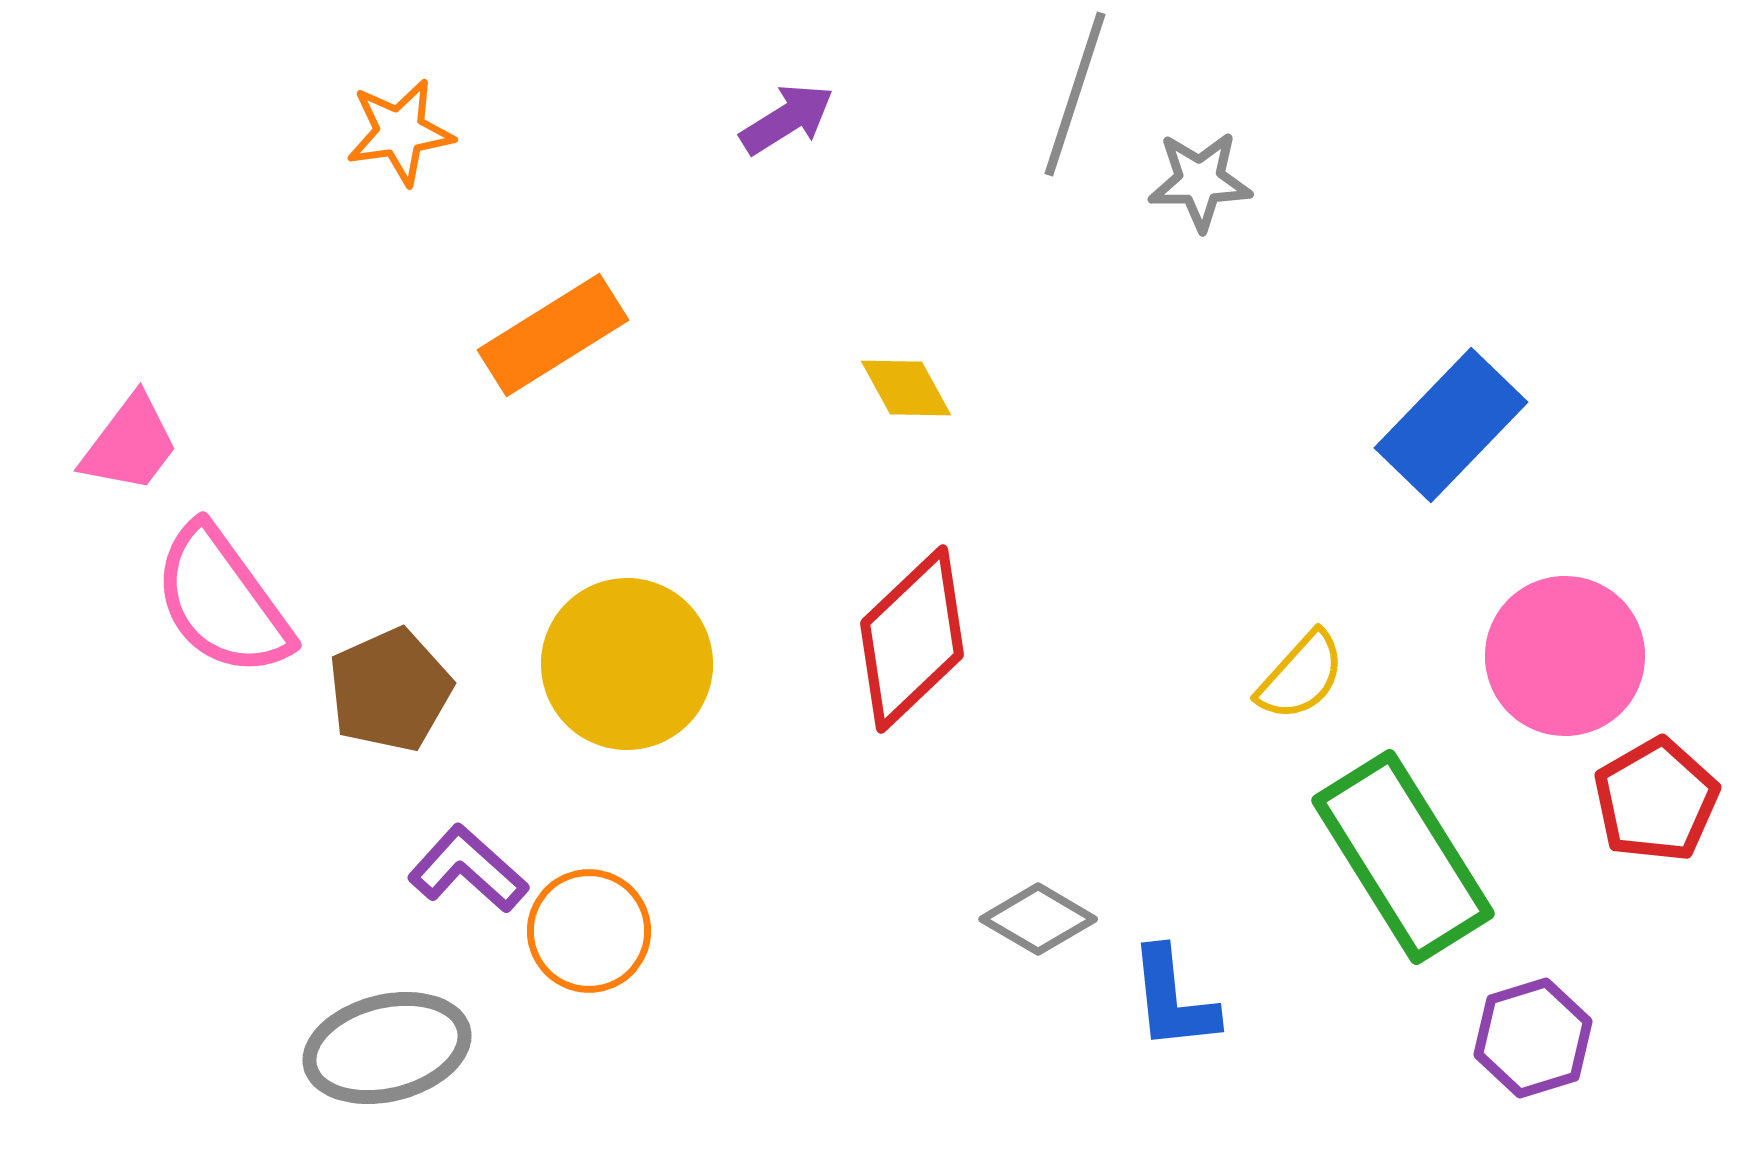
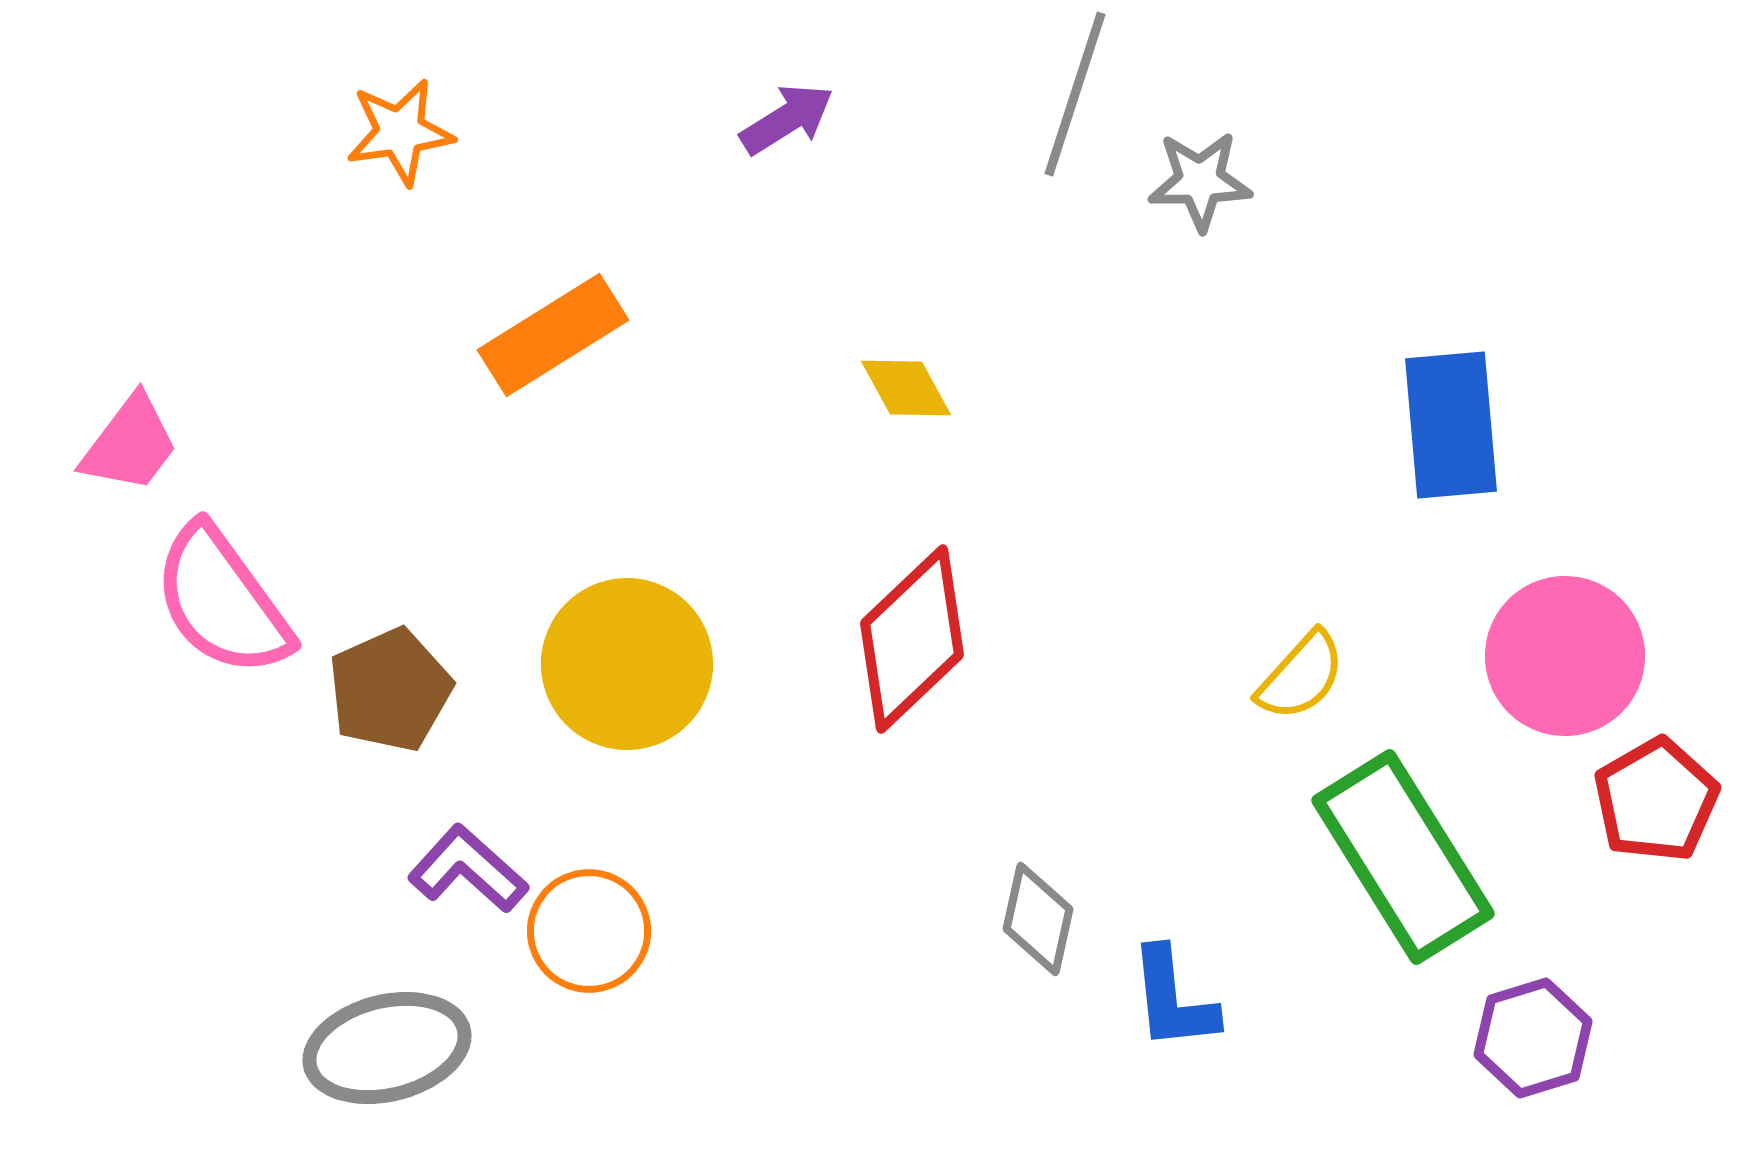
blue rectangle: rotated 49 degrees counterclockwise
gray diamond: rotated 72 degrees clockwise
